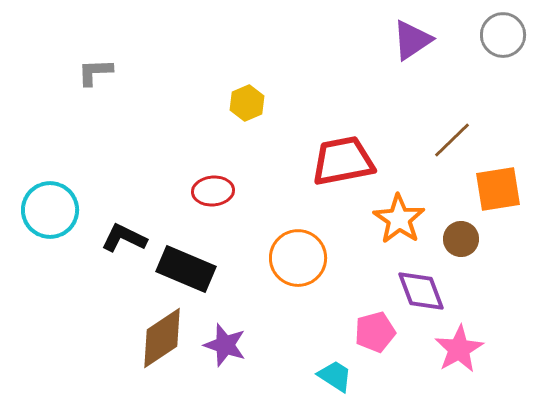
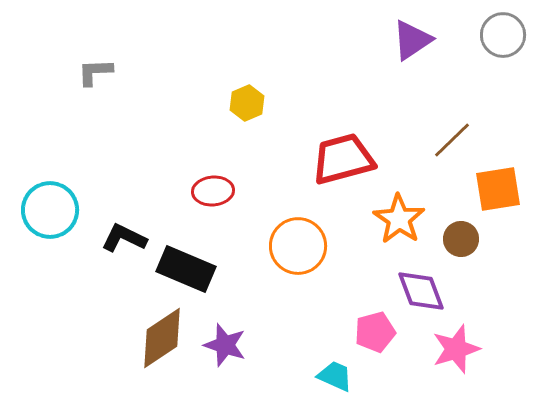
red trapezoid: moved 2 px up; rotated 4 degrees counterclockwise
orange circle: moved 12 px up
pink star: moved 3 px left; rotated 12 degrees clockwise
cyan trapezoid: rotated 9 degrees counterclockwise
